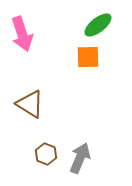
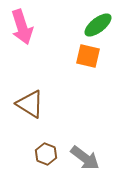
pink arrow: moved 7 px up
orange square: moved 1 px up; rotated 15 degrees clockwise
gray arrow: moved 5 px right; rotated 104 degrees clockwise
